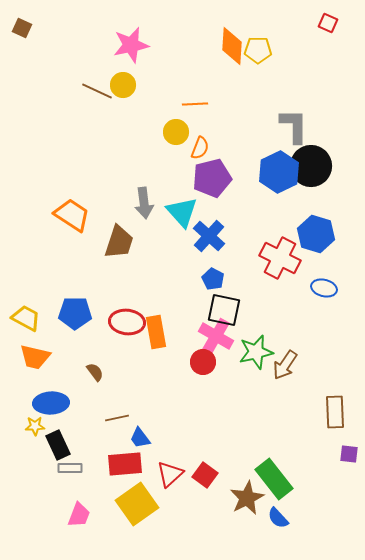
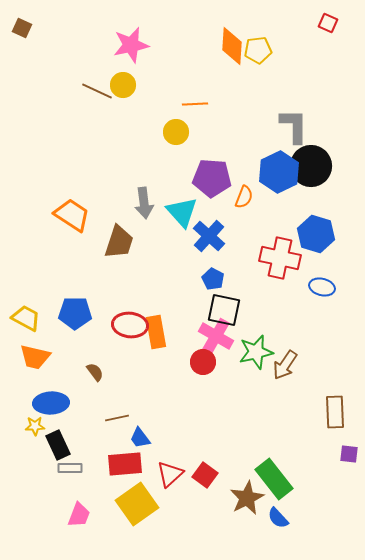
yellow pentagon at (258, 50): rotated 8 degrees counterclockwise
orange semicircle at (200, 148): moved 44 px right, 49 px down
purple pentagon at (212, 178): rotated 18 degrees clockwise
red cross at (280, 258): rotated 15 degrees counterclockwise
blue ellipse at (324, 288): moved 2 px left, 1 px up
red ellipse at (127, 322): moved 3 px right, 3 px down
